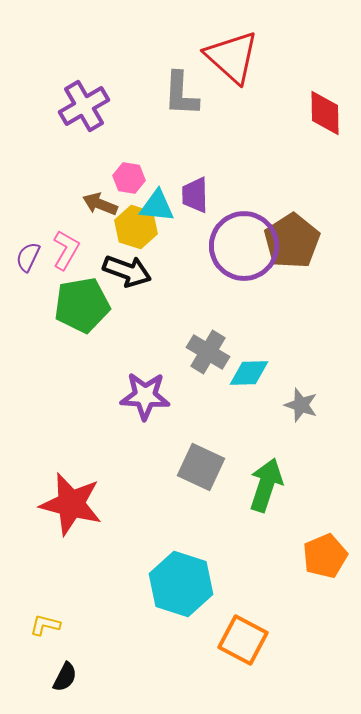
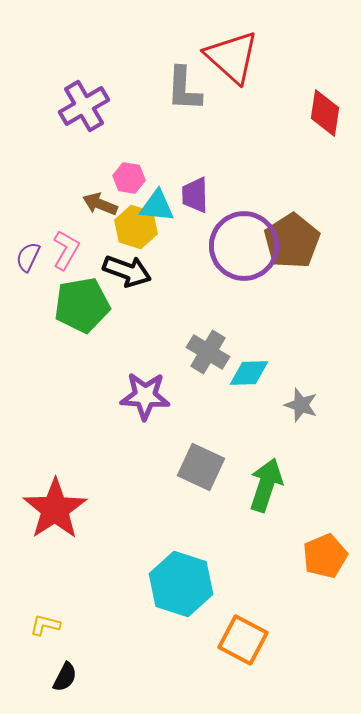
gray L-shape: moved 3 px right, 5 px up
red diamond: rotated 9 degrees clockwise
red star: moved 16 px left, 5 px down; rotated 24 degrees clockwise
